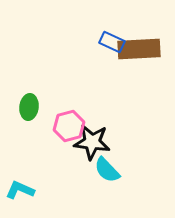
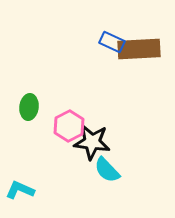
pink hexagon: rotated 12 degrees counterclockwise
